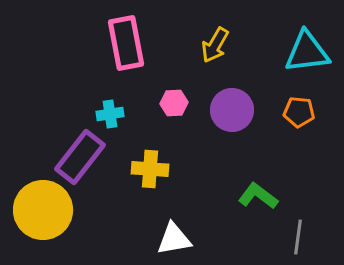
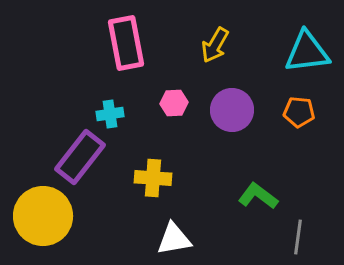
yellow cross: moved 3 px right, 9 px down
yellow circle: moved 6 px down
